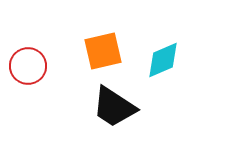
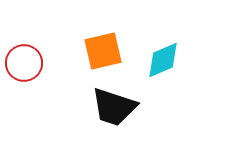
red circle: moved 4 px left, 3 px up
black trapezoid: rotated 15 degrees counterclockwise
